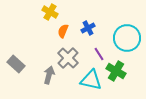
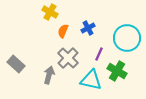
purple line: rotated 56 degrees clockwise
green cross: moved 1 px right
